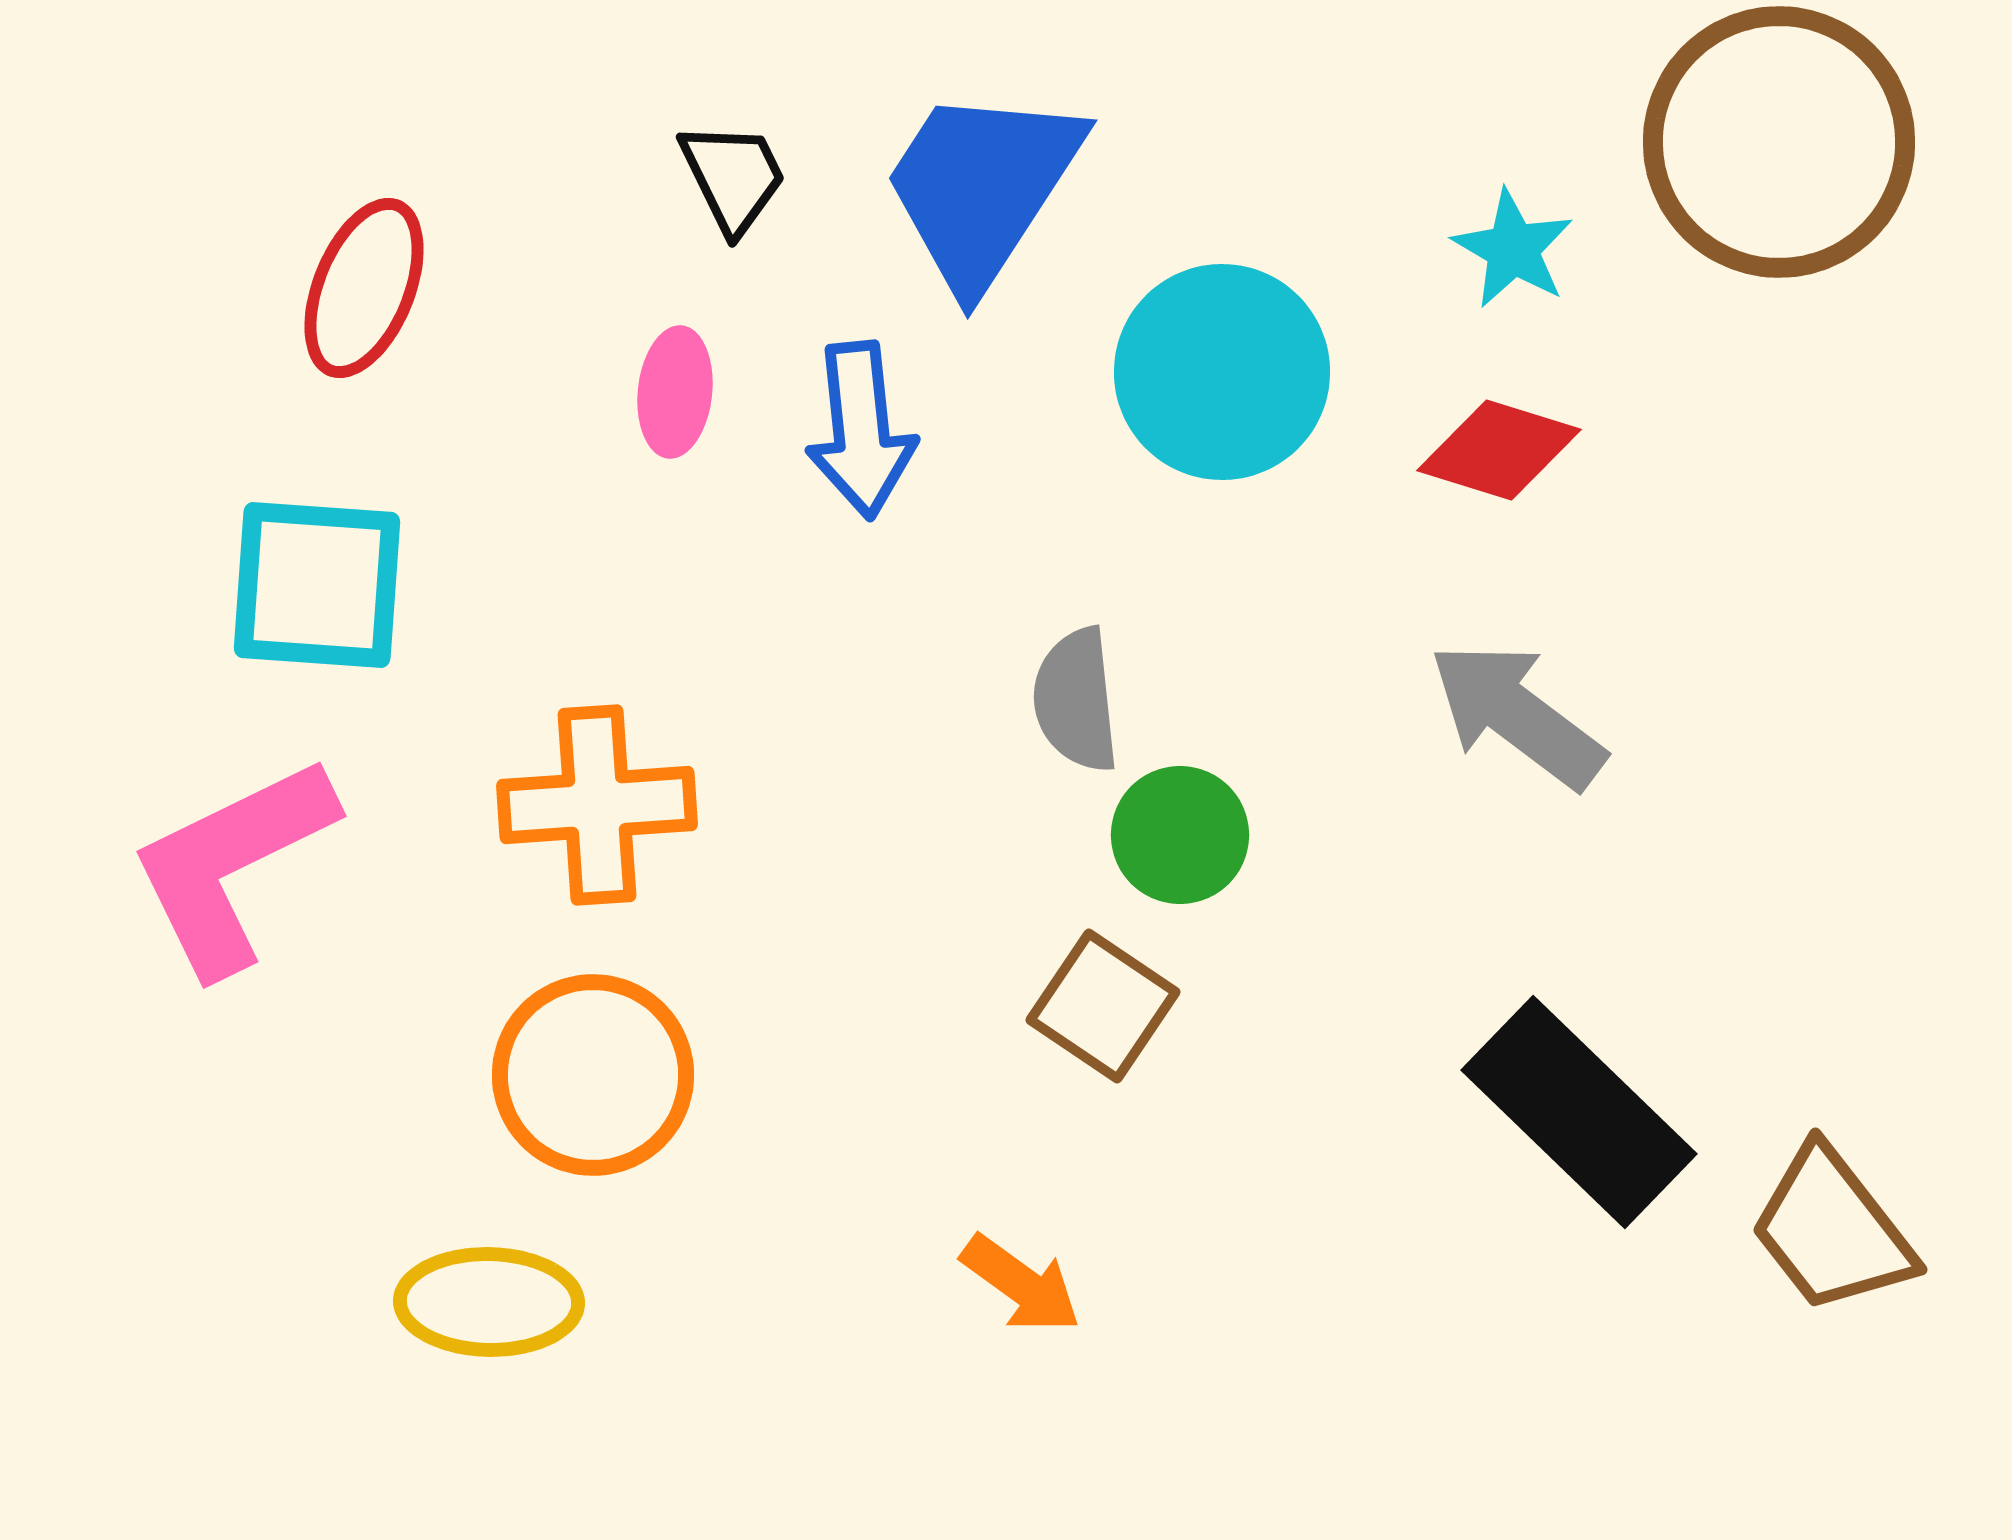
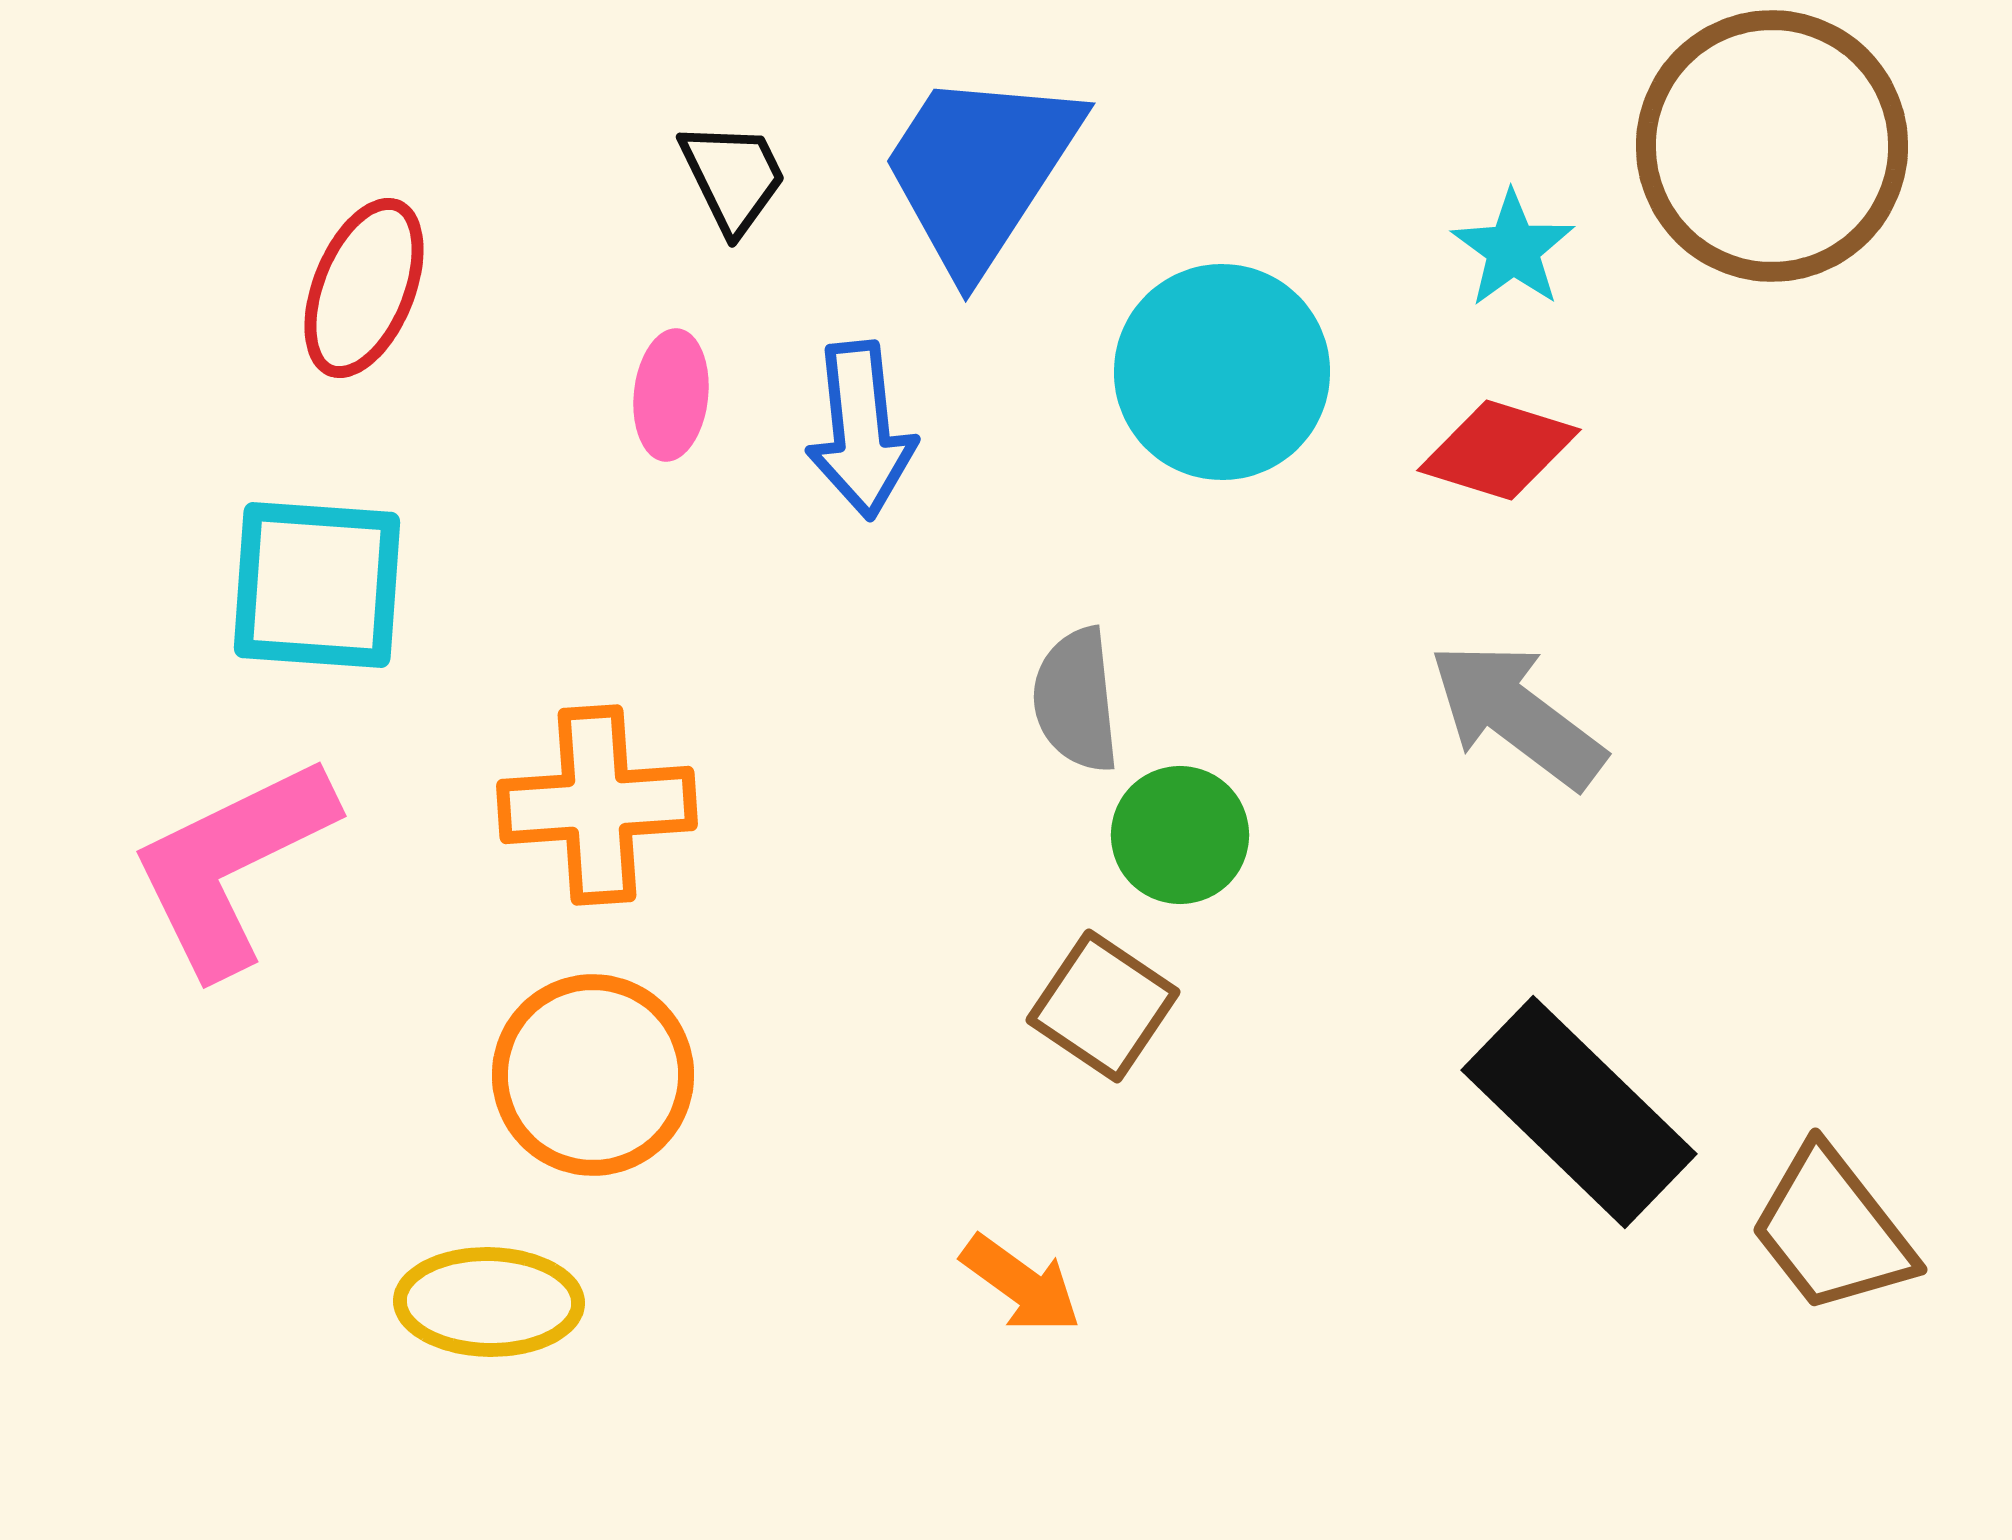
brown circle: moved 7 px left, 4 px down
blue trapezoid: moved 2 px left, 17 px up
cyan star: rotated 6 degrees clockwise
pink ellipse: moved 4 px left, 3 px down
